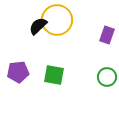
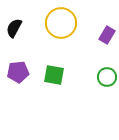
yellow circle: moved 4 px right, 3 px down
black semicircle: moved 24 px left, 2 px down; rotated 18 degrees counterclockwise
purple rectangle: rotated 12 degrees clockwise
